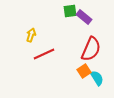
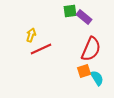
red line: moved 3 px left, 5 px up
orange square: rotated 16 degrees clockwise
